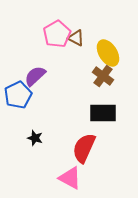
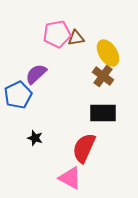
pink pentagon: rotated 20 degrees clockwise
brown triangle: rotated 36 degrees counterclockwise
purple semicircle: moved 1 px right, 2 px up
